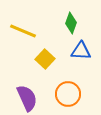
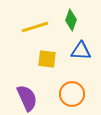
green diamond: moved 3 px up
yellow line: moved 12 px right, 4 px up; rotated 40 degrees counterclockwise
yellow square: moved 2 px right; rotated 36 degrees counterclockwise
orange circle: moved 4 px right
